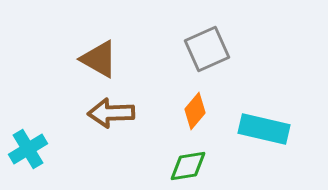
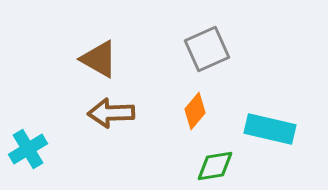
cyan rectangle: moved 6 px right
green diamond: moved 27 px right
